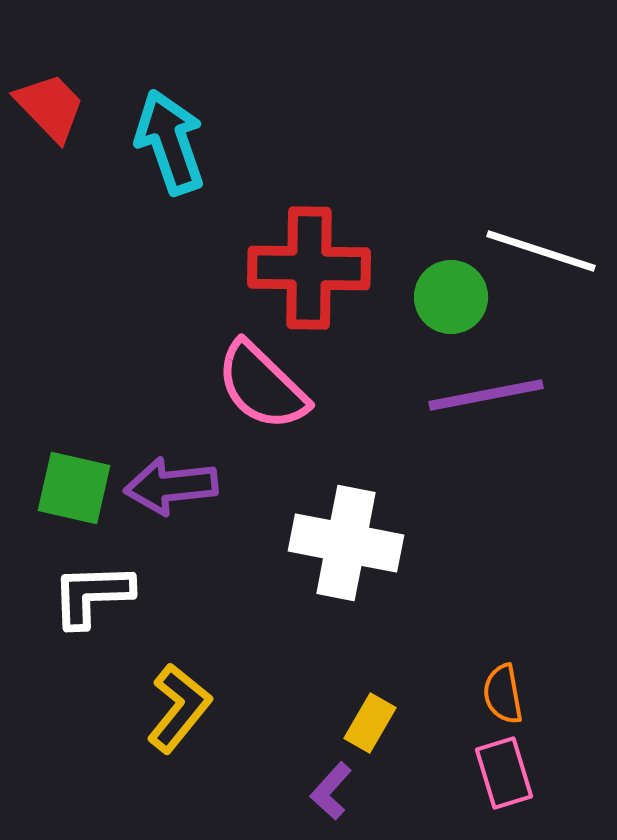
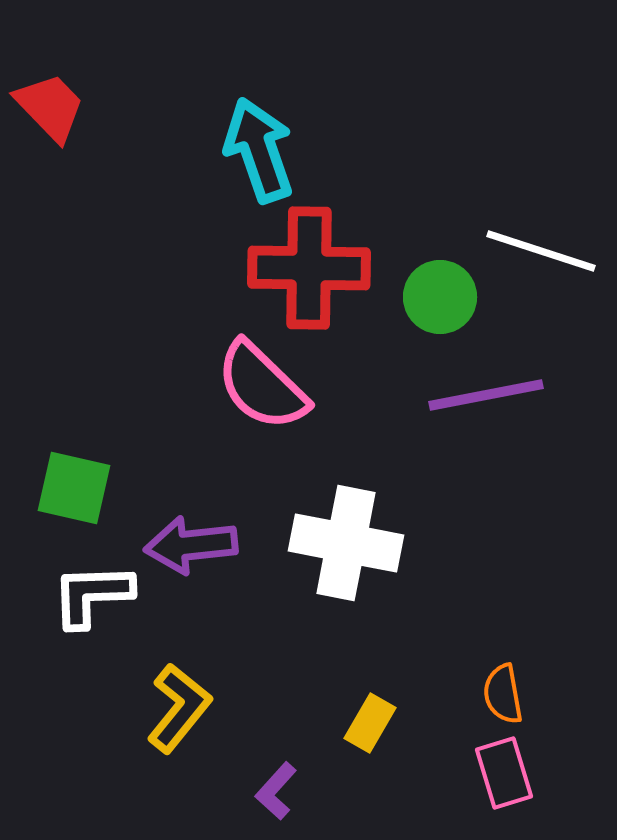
cyan arrow: moved 89 px right, 8 px down
green circle: moved 11 px left
purple arrow: moved 20 px right, 59 px down
purple L-shape: moved 55 px left
